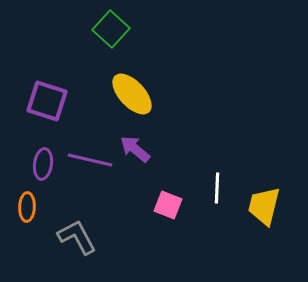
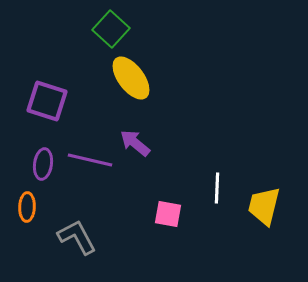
yellow ellipse: moved 1 px left, 16 px up; rotated 6 degrees clockwise
purple arrow: moved 6 px up
pink square: moved 9 px down; rotated 12 degrees counterclockwise
